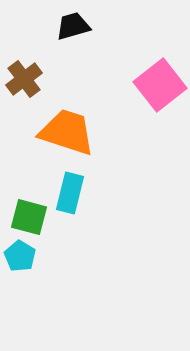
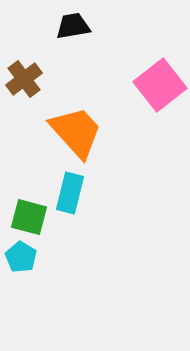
black trapezoid: rotated 6 degrees clockwise
orange trapezoid: moved 9 px right; rotated 30 degrees clockwise
cyan pentagon: moved 1 px right, 1 px down
